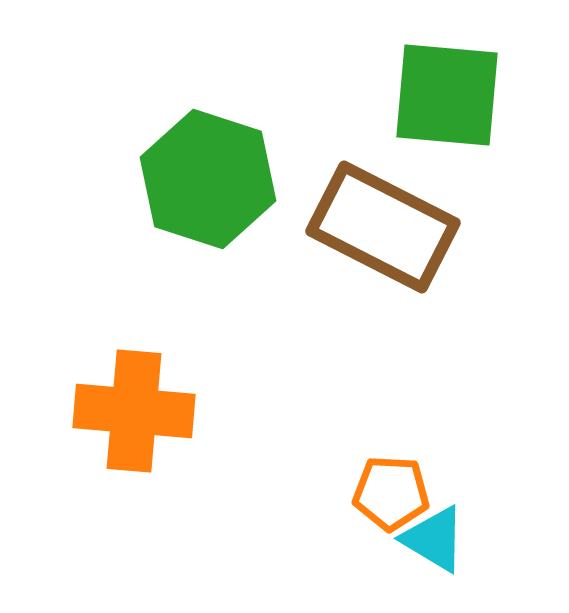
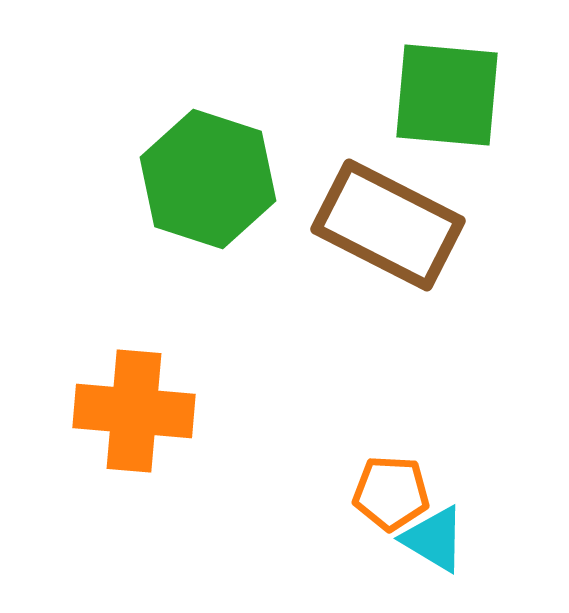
brown rectangle: moved 5 px right, 2 px up
